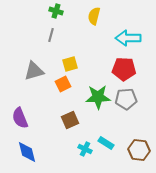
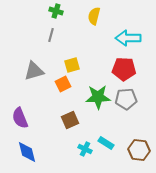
yellow square: moved 2 px right, 1 px down
